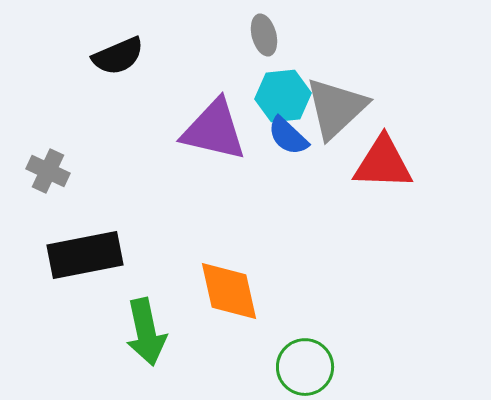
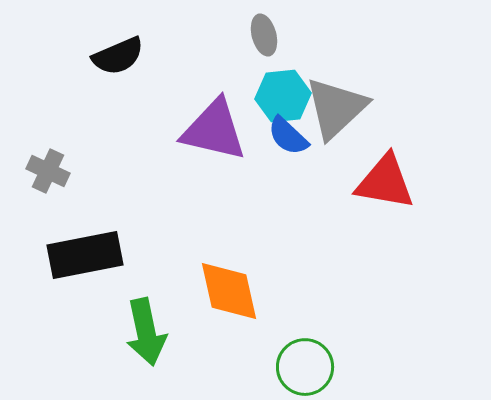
red triangle: moved 2 px right, 19 px down; rotated 8 degrees clockwise
